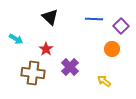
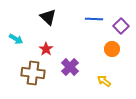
black triangle: moved 2 px left
